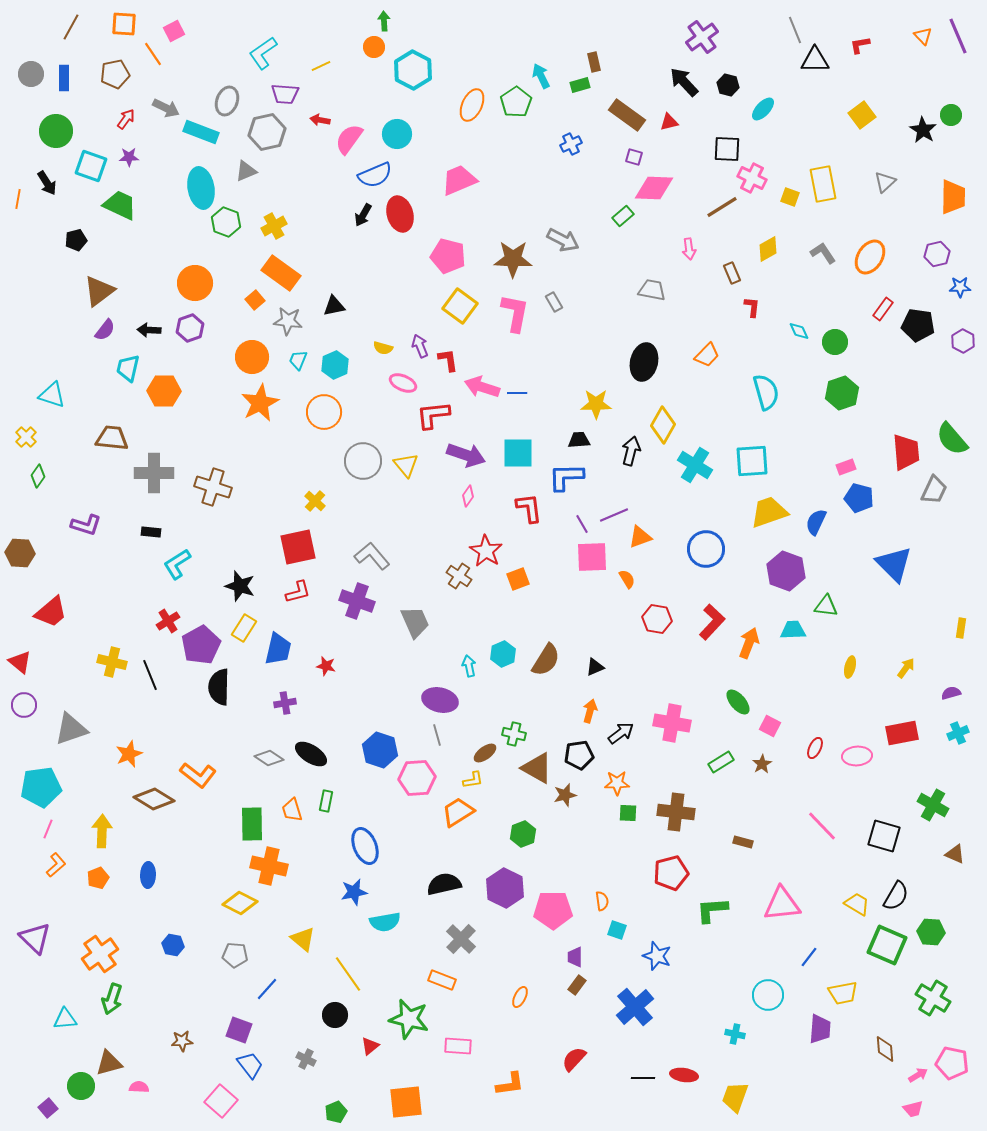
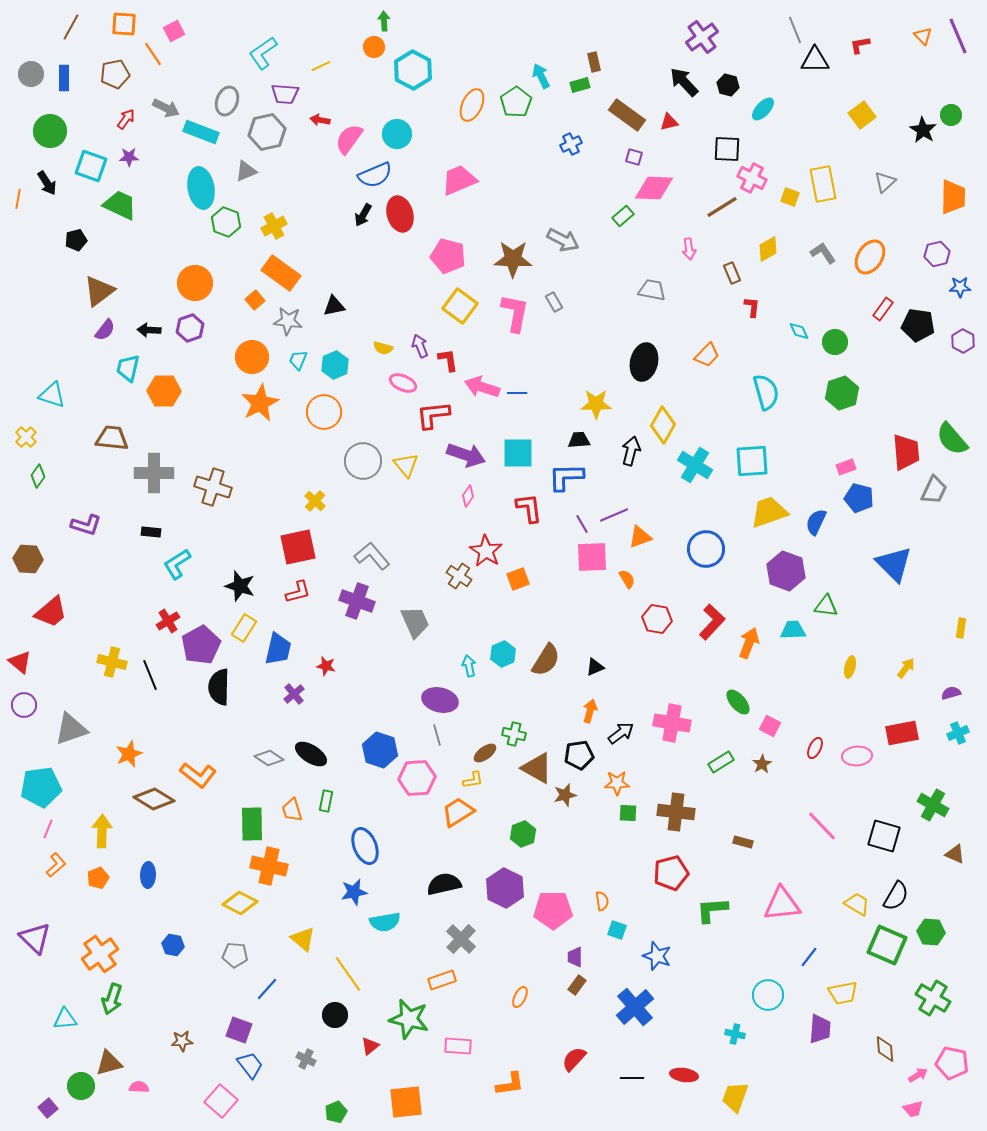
green circle at (56, 131): moved 6 px left
brown hexagon at (20, 553): moved 8 px right, 6 px down
purple cross at (285, 703): moved 9 px right, 9 px up; rotated 30 degrees counterclockwise
orange rectangle at (442, 980): rotated 40 degrees counterclockwise
black line at (643, 1078): moved 11 px left
